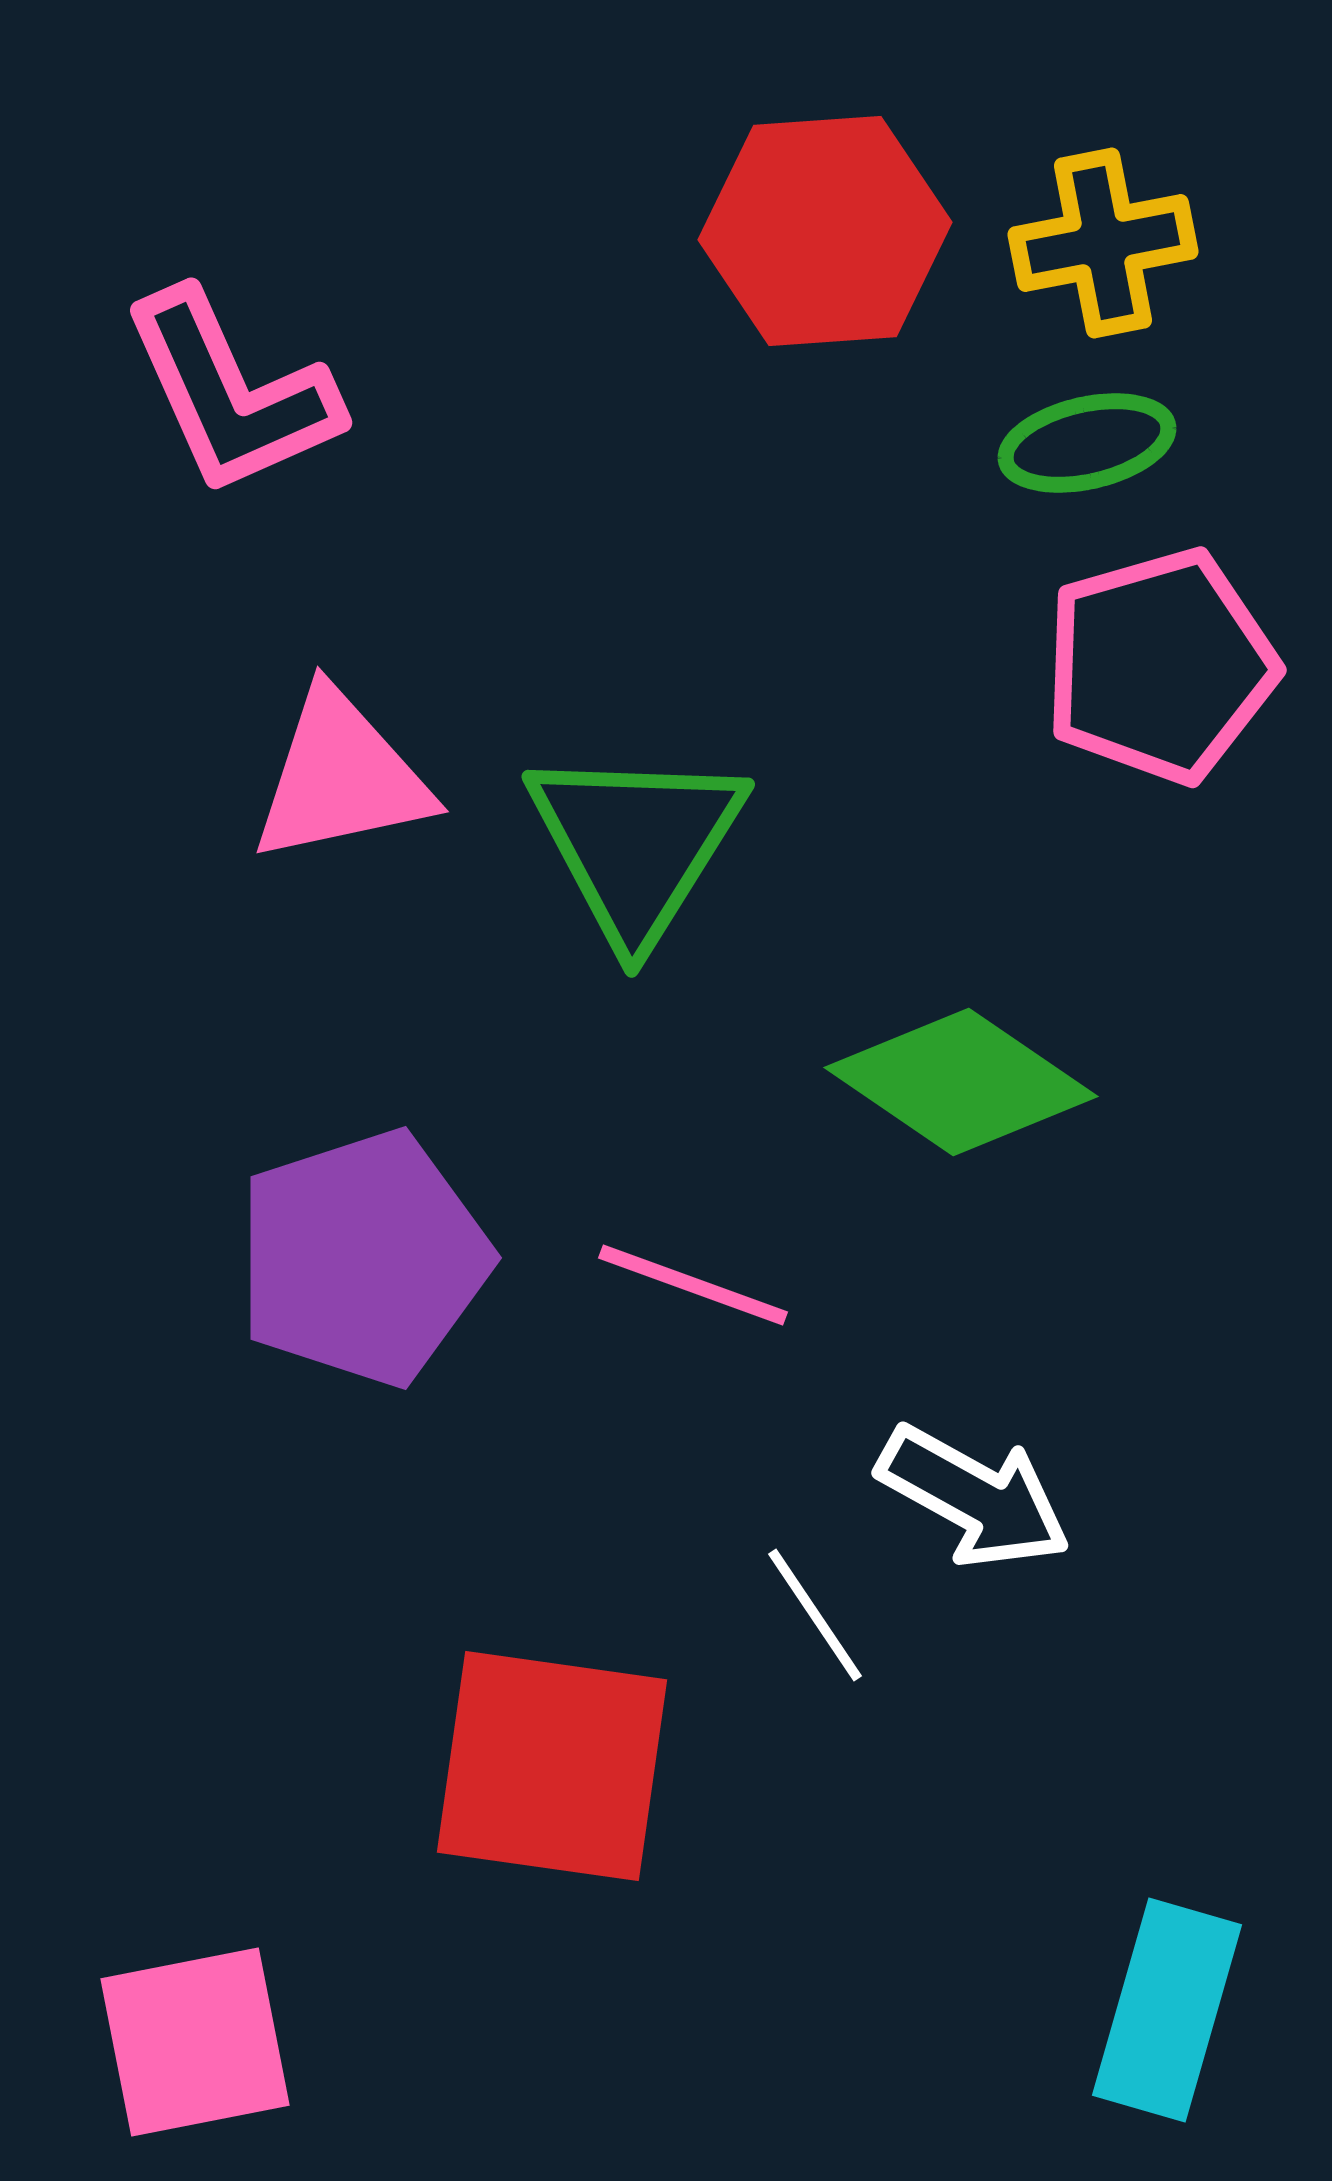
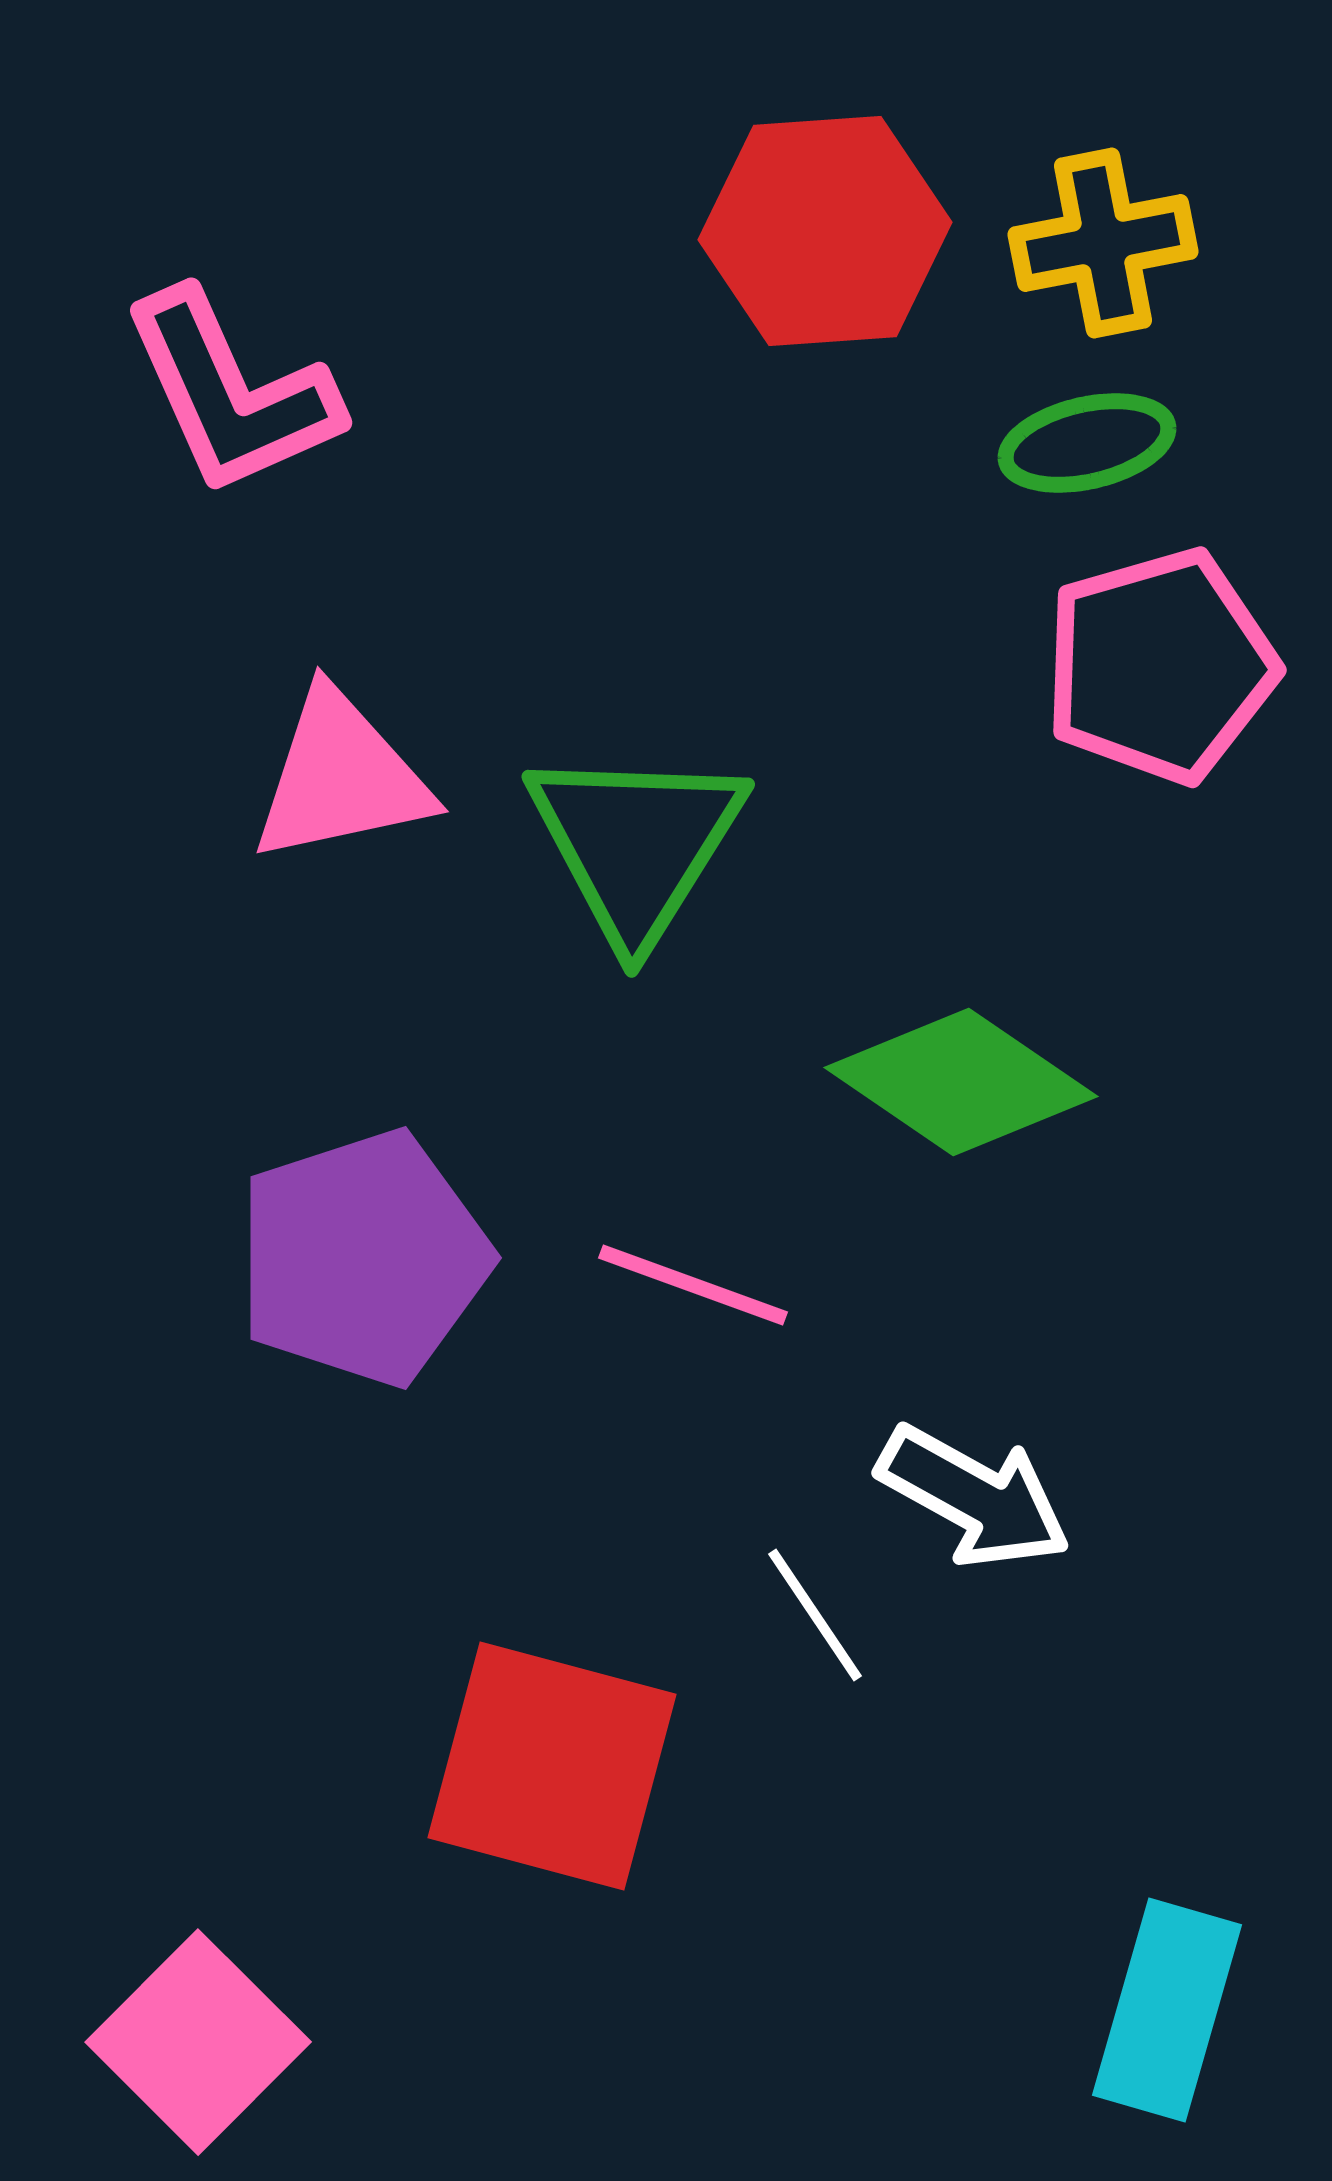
red square: rotated 7 degrees clockwise
pink square: moved 3 px right; rotated 34 degrees counterclockwise
